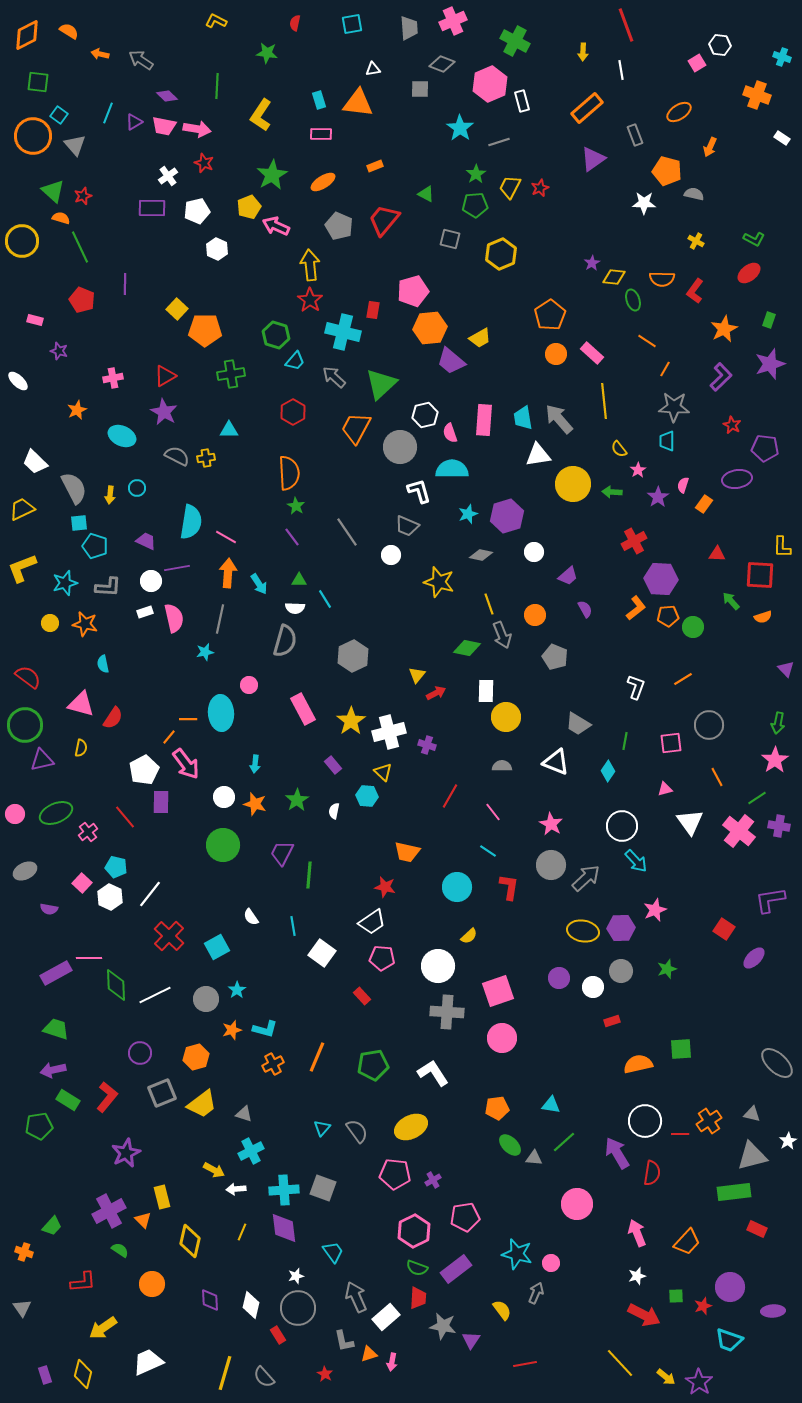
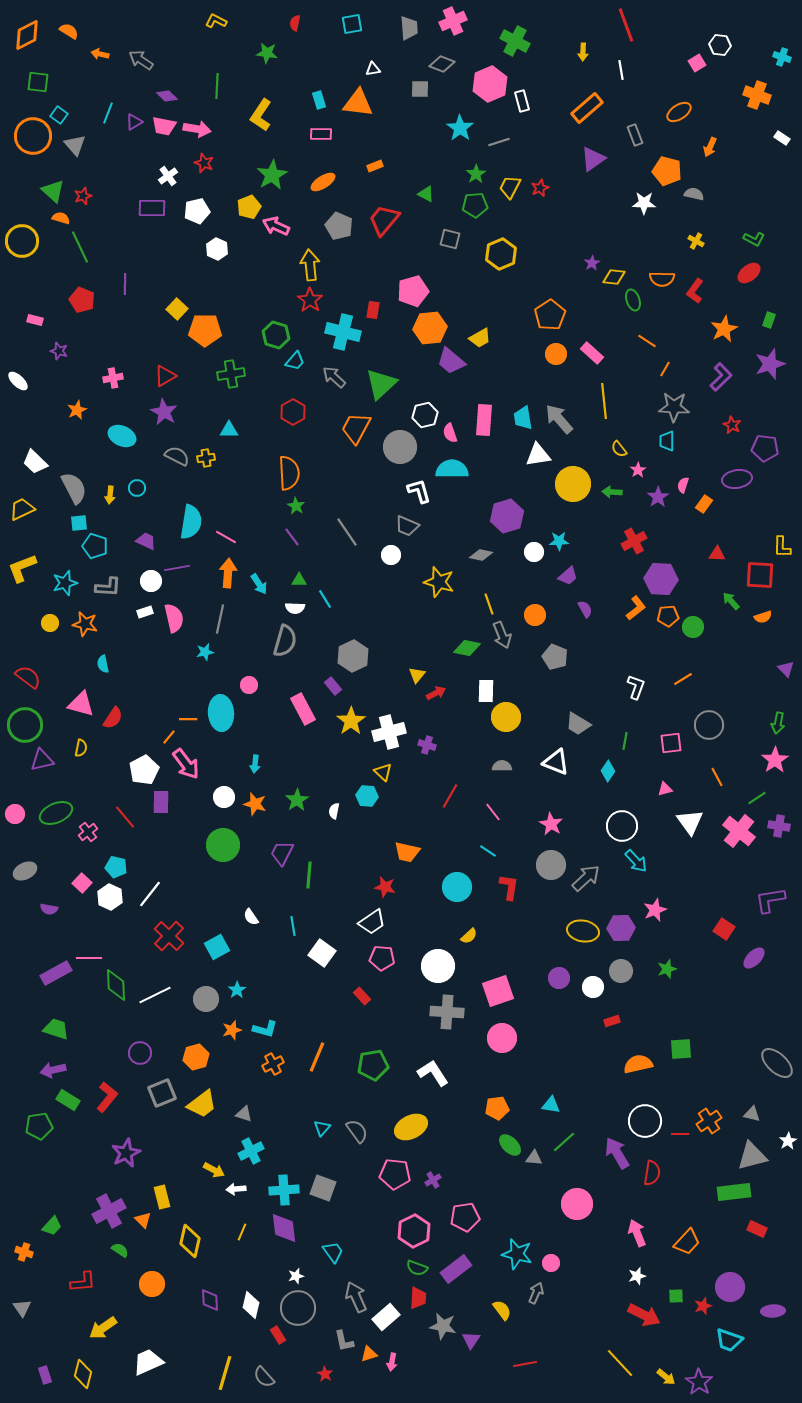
cyan star at (468, 514): moved 91 px right, 27 px down; rotated 18 degrees clockwise
purple rectangle at (333, 765): moved 79 px up
